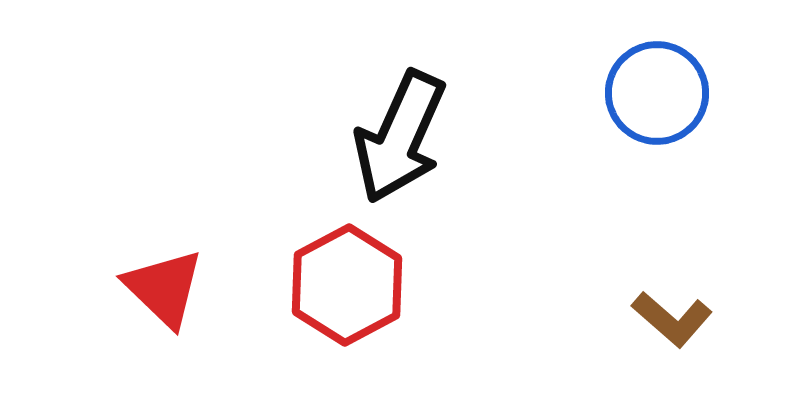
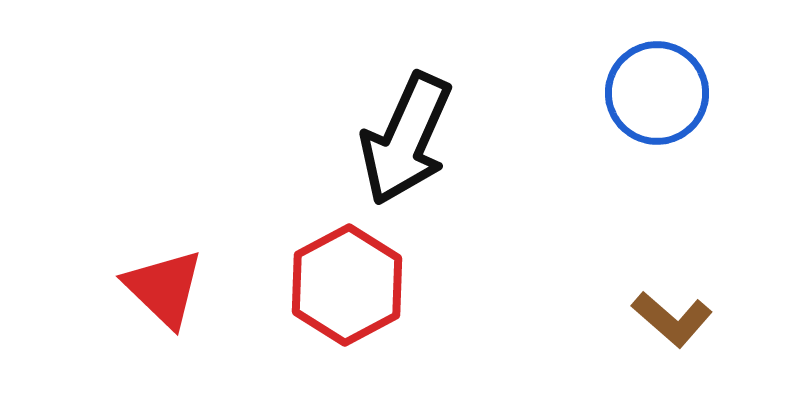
black arrow: moved 6 px right, 2 px down
